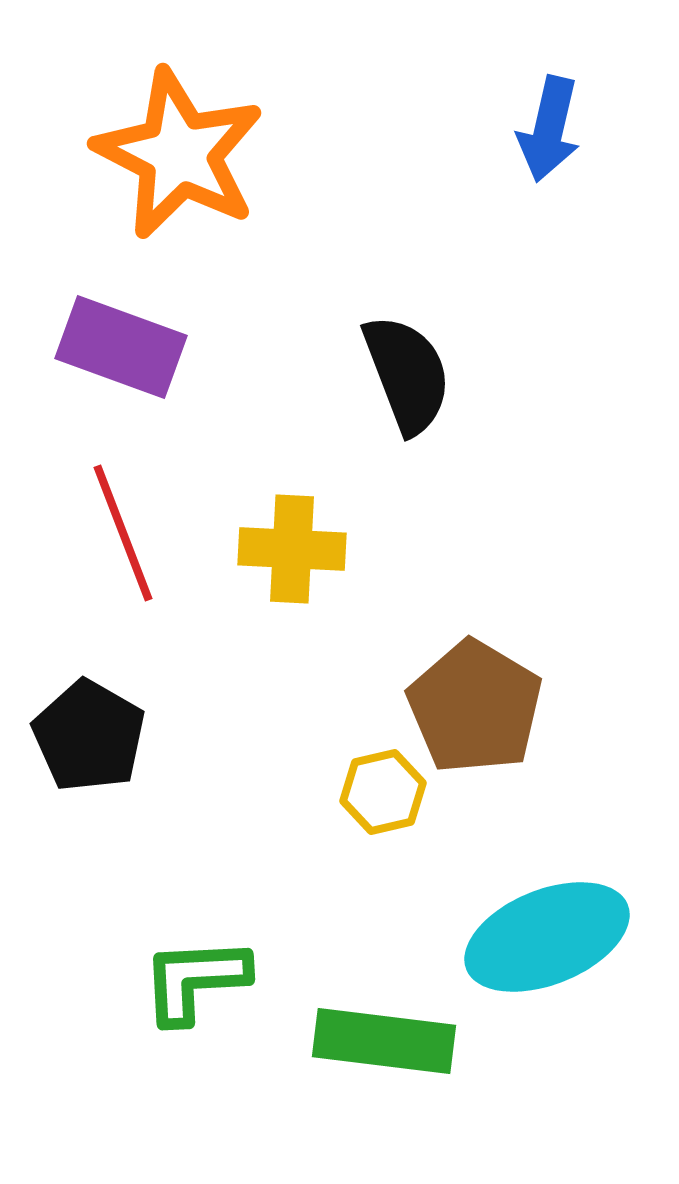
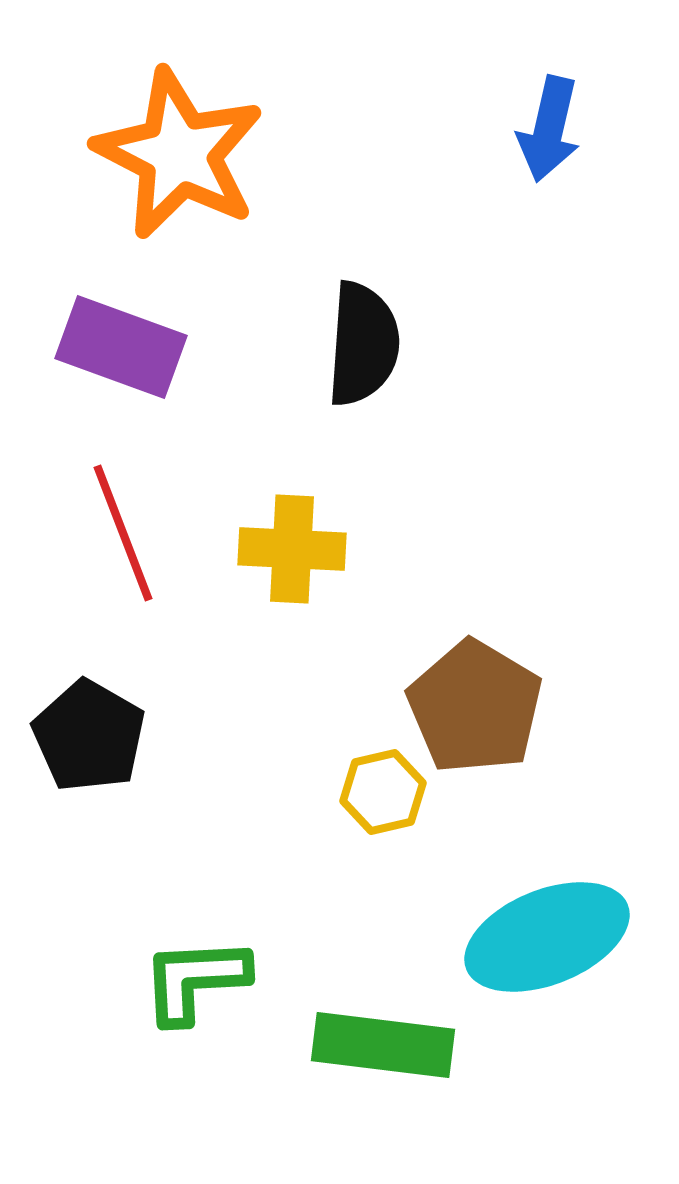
black semicircle: moved 44 px left, 30 px up; rotated 25 degrees clockwise
green rectangle: moved 1 px left, 4 px down
